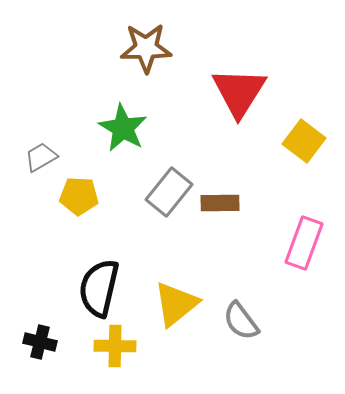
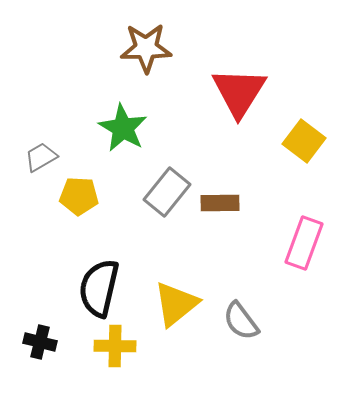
gray rectangle: moved 2 px left
